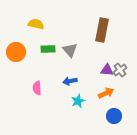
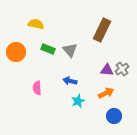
brown rectangle: rotated 15 degrees clockwise
green rectangle: rotated 24 degrees clockwise
gray cross: moved 2 px right, 1 px up
blue arrow: rotated 24 degrees clockwise
